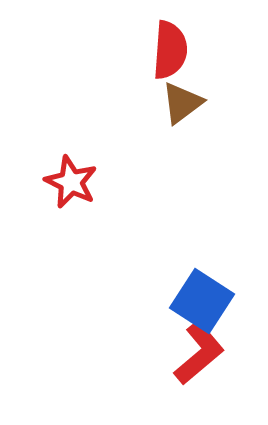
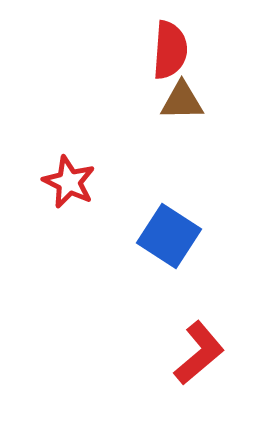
brown triangle: moved 2 px up; rotated 36 degrees clockwise
red star: moved 2 px left
blue square: moved 33 px left, 65 px up
